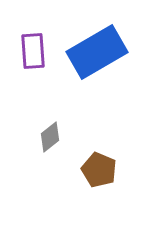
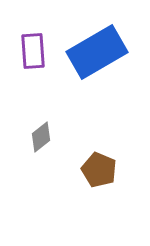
gray diamond: moved 9 px left
